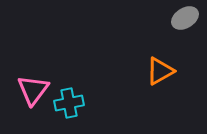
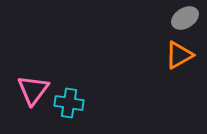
orange triangle: moved 19 px right, 16 px up
cyan cross: rotated 20 degrees clockwise
